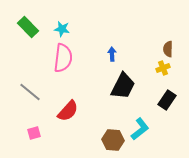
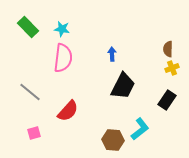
yellow cross: moved 9 px right
